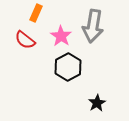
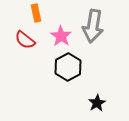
orange rectangle: rotated 36 degrees counterclockwise
